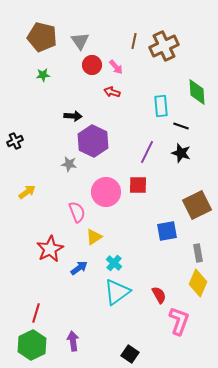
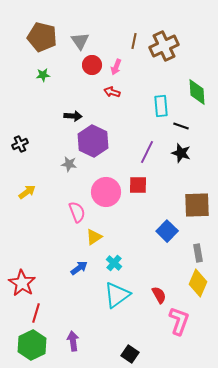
pink arrow: rotated 63 degrees clockwise
black cross: moved 5 px right, 3 px down
brown square: rotated 24 degrees clockwise
blue square: rotated 35 degrees counterclockwise
red star: moved 28 px left, 34 px down; rotated 12 degrees counterclockwise
cyan triangle: moved 3 px down
